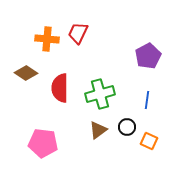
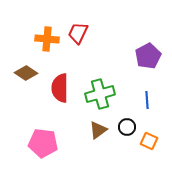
blue line: rotated 12 degrees counterclockwise
